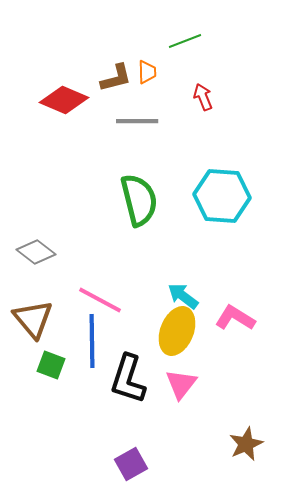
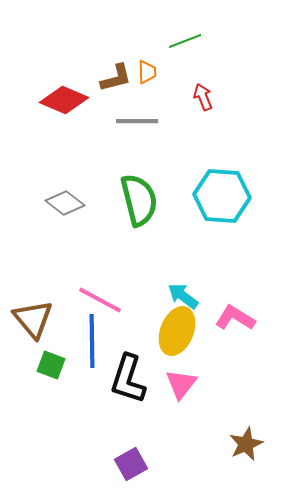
gray diamond: moved 29 px right, 49 px up
